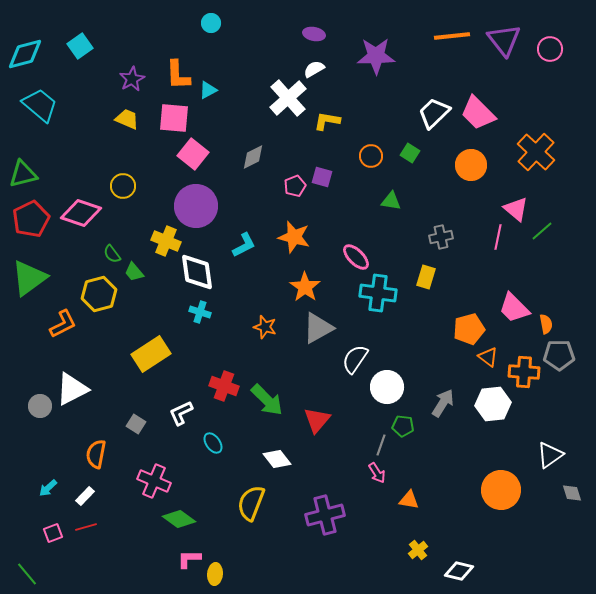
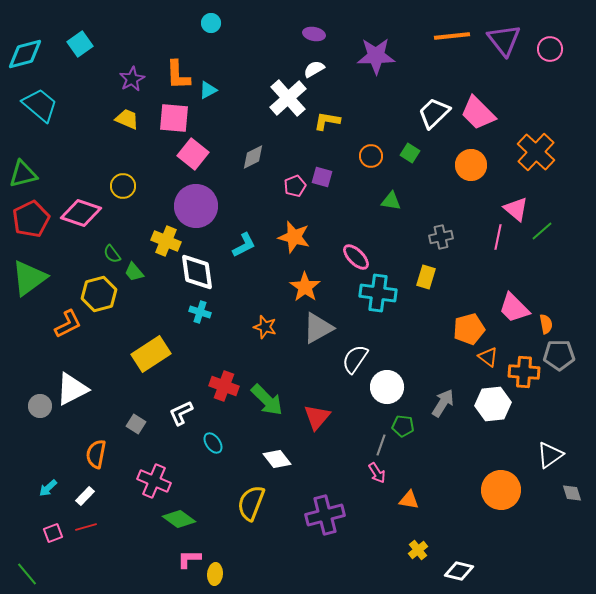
cyan square at (80, 46): moved 2 px up
orange L-shape at (63, 324): moved 5 px right
red triangle at (317, 420): moved 3 px up
